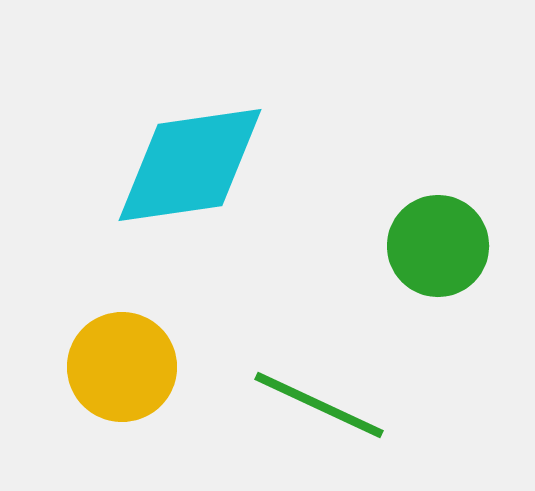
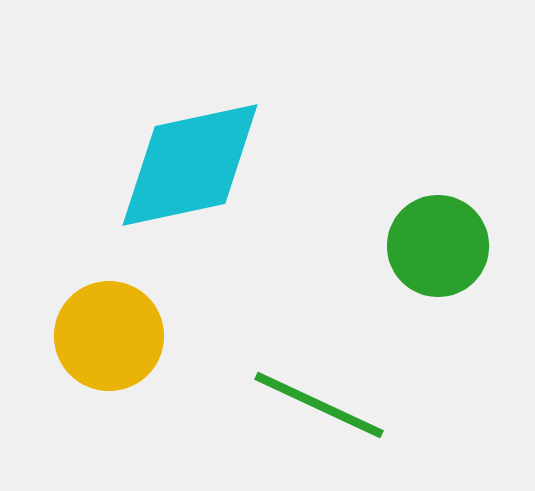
cyan diamond: rotated 4 degrees counterclockwise
yellow circle: moved 13 px left, 31 px up
